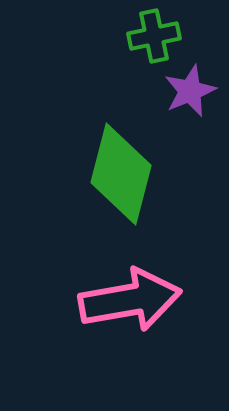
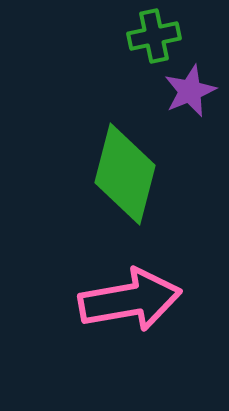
green diamond: moved 4 px right
